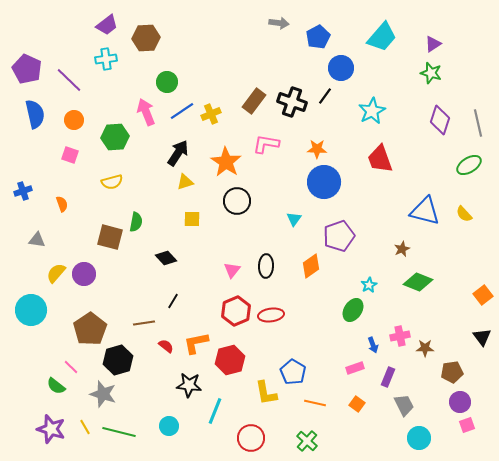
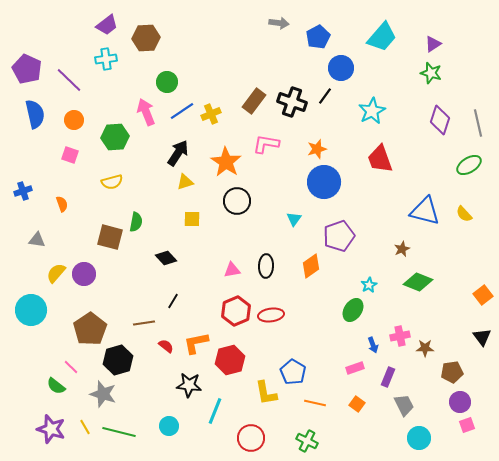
orange star at (317, 149): rotated 18 degrees counterclockwise
pink triangle at (232, 270): rotated 42 degrees clockwise
green cross at (307, 441): rotated 15 degrees counterclockwise
